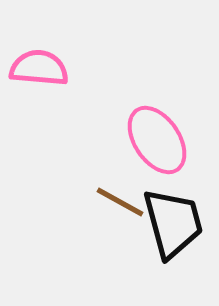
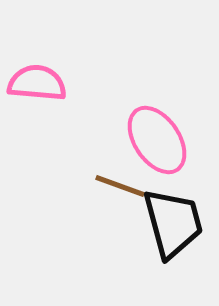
pink semicircle: moved 2 px left, 15 px down
brown line: moved 16 px up; rotated 9 degrees counterclockwise
